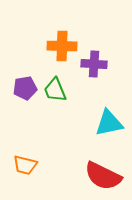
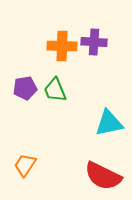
purple cross: moved 22 px up
orange trapezoid: rotated 110 degrees clockwise
